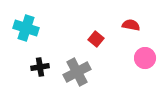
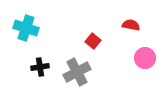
red square: moved 3 px left, 2 px down
